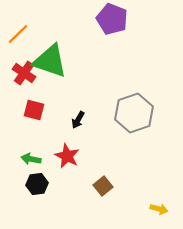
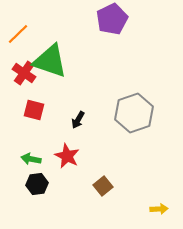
purple pentagon: rotated 24 degrees clockwise
yellow arrow: rotated 18 degrees counterclockwise
